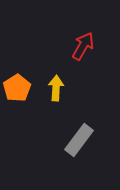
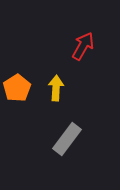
gray rectangle: moved 12 px left, 1 px up
